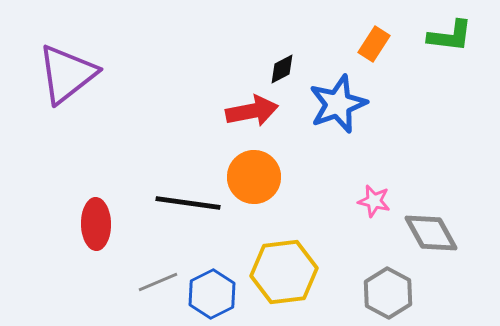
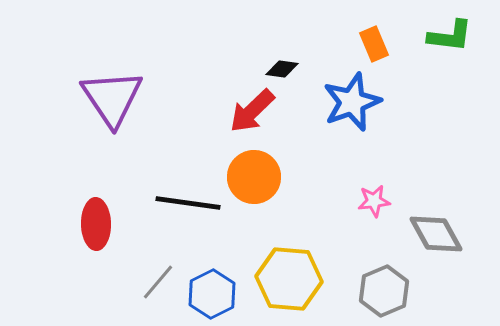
orange rectangle: rotated 56 degrees counterclockwise
black diamond: rotated 36 degrees clockwise
purple triangle: moved 45 px right, 24 px down; rotated 26 degrees counterclockwise
blue star: moved 14 px right, 2 px up
red arrow: rotated 147 degrees clockwise
pink star: rotated 20 degrees counterclockwise
gray diamond: moved 5 px right, 1 px down
yellow hexagon: moved 5 px right, 7 px down; rotated 12 degrees clockwise
gray line: rotated 27 degrees counterclockwise
gray hexagon: moved 4 px left, 2 px up; rotated 9 degrees clockwise
